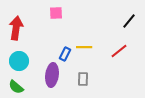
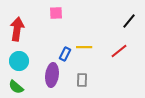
red arrow: moved 1 px right, 1 px down
gray rectangle: moved 1 px left, 1 px down
